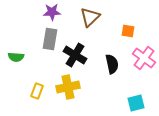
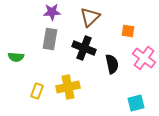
black cross: moved 9 px right, 7 px up; rotated 10 degrees counterclockwise
